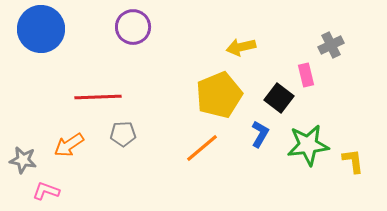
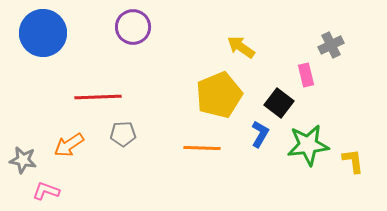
blue circle: moved 2 px right, 4 px down
yellow arrow: rotated 48 degrees clockwise
black square: moved 5 px down
orange line: rotated 42 degrees clockwise
